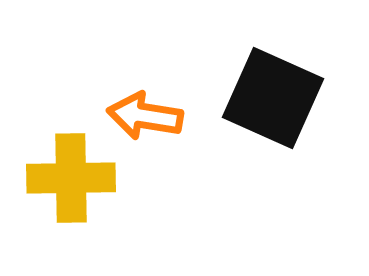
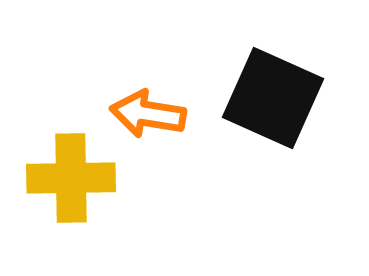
orange arrow: moved 3 px right, 2 px up
